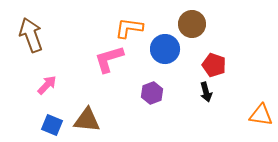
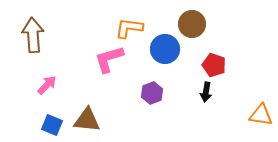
brown arrow: moved 2 px right; rotated 16 degrees clockwise
black arrow: rotated 24 degrees clockwise
